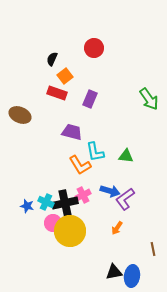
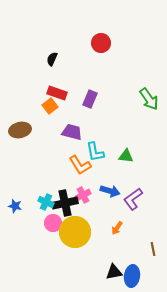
red circle: moved 7 px right, 5 px up
orange square: moved 15 px left, 30 px down
brown ellipse: moved 15 px down; rotated 35 degrees counterclockwise
purple L-shape: moved 8 px right
blue star: moved 12 px left
yellow circle: moved 5 px right, 1 px down
